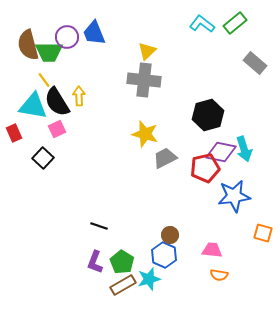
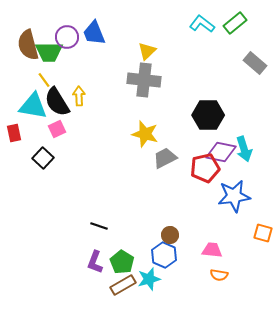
black hexagon: rotated 16 degrees clockwise
red rectangle: rotated 12 degrees clockwise
